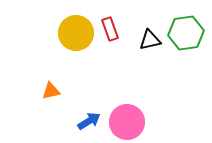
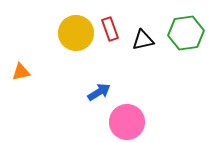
black triangle: moved 7 px left
orange triangle: moved 30 px left, 19 px up
blue arrow: moved 10 px right, 29 px up
